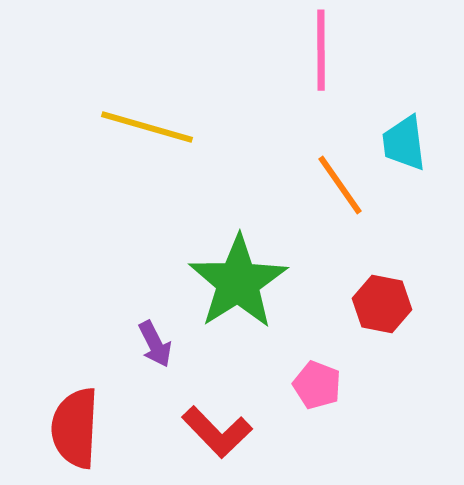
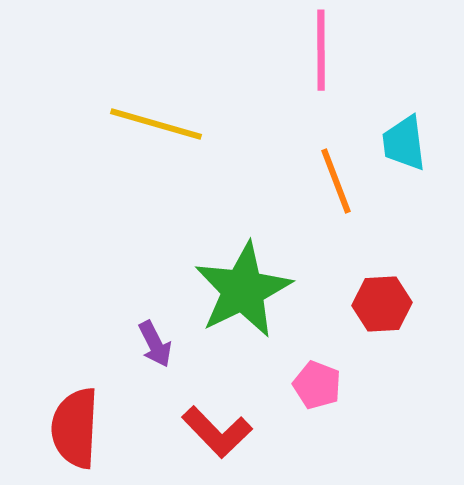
yellow line: moved 9 px right, 3 px up
orange line: moved 4 px left, 4 px up; rotated 14 degrees clockwise
green star: moved 5 px right, 8 px down; rotated 6 degrees clockwise
red hexagon: rotated 14 degrees counterclockwise
